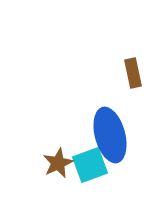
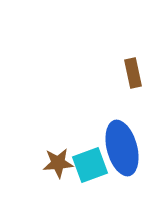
blue ellipse: moved 12 px right, 13 px down
brown star: rotated 20 degrees clockwise
